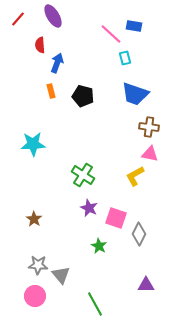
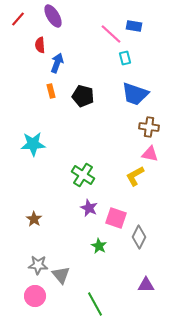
gray diamond: moved 3 px down
